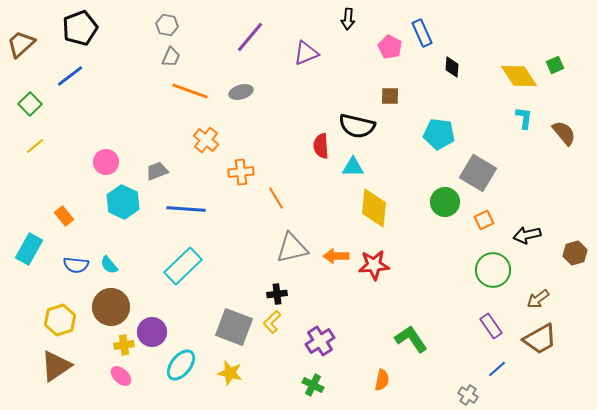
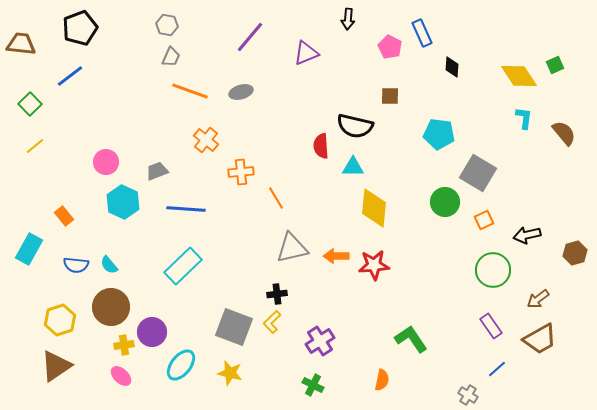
brown trapezoid at (21, 44): rotated 48 degrees clockwise
black semicircle at (357, 126): moved 2 px left
